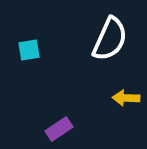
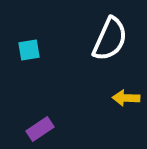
purple rectangle: moved 19 px left
